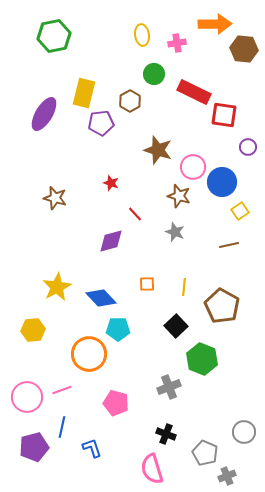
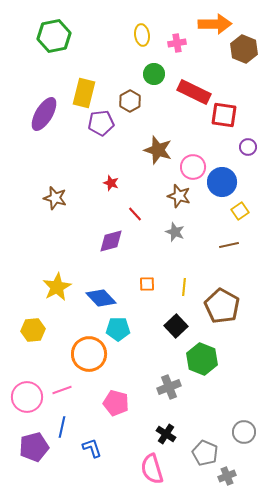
brown hexagon at (244, 49): rotated 16 degrees clockwise
black cross at (166, 434): rotated 12 degrees clockwise
